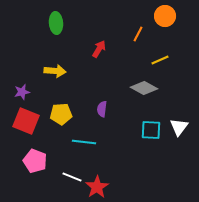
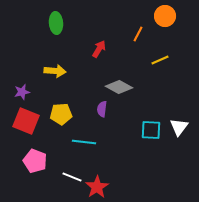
gray diamond: moved 25 px left, 1 px up
